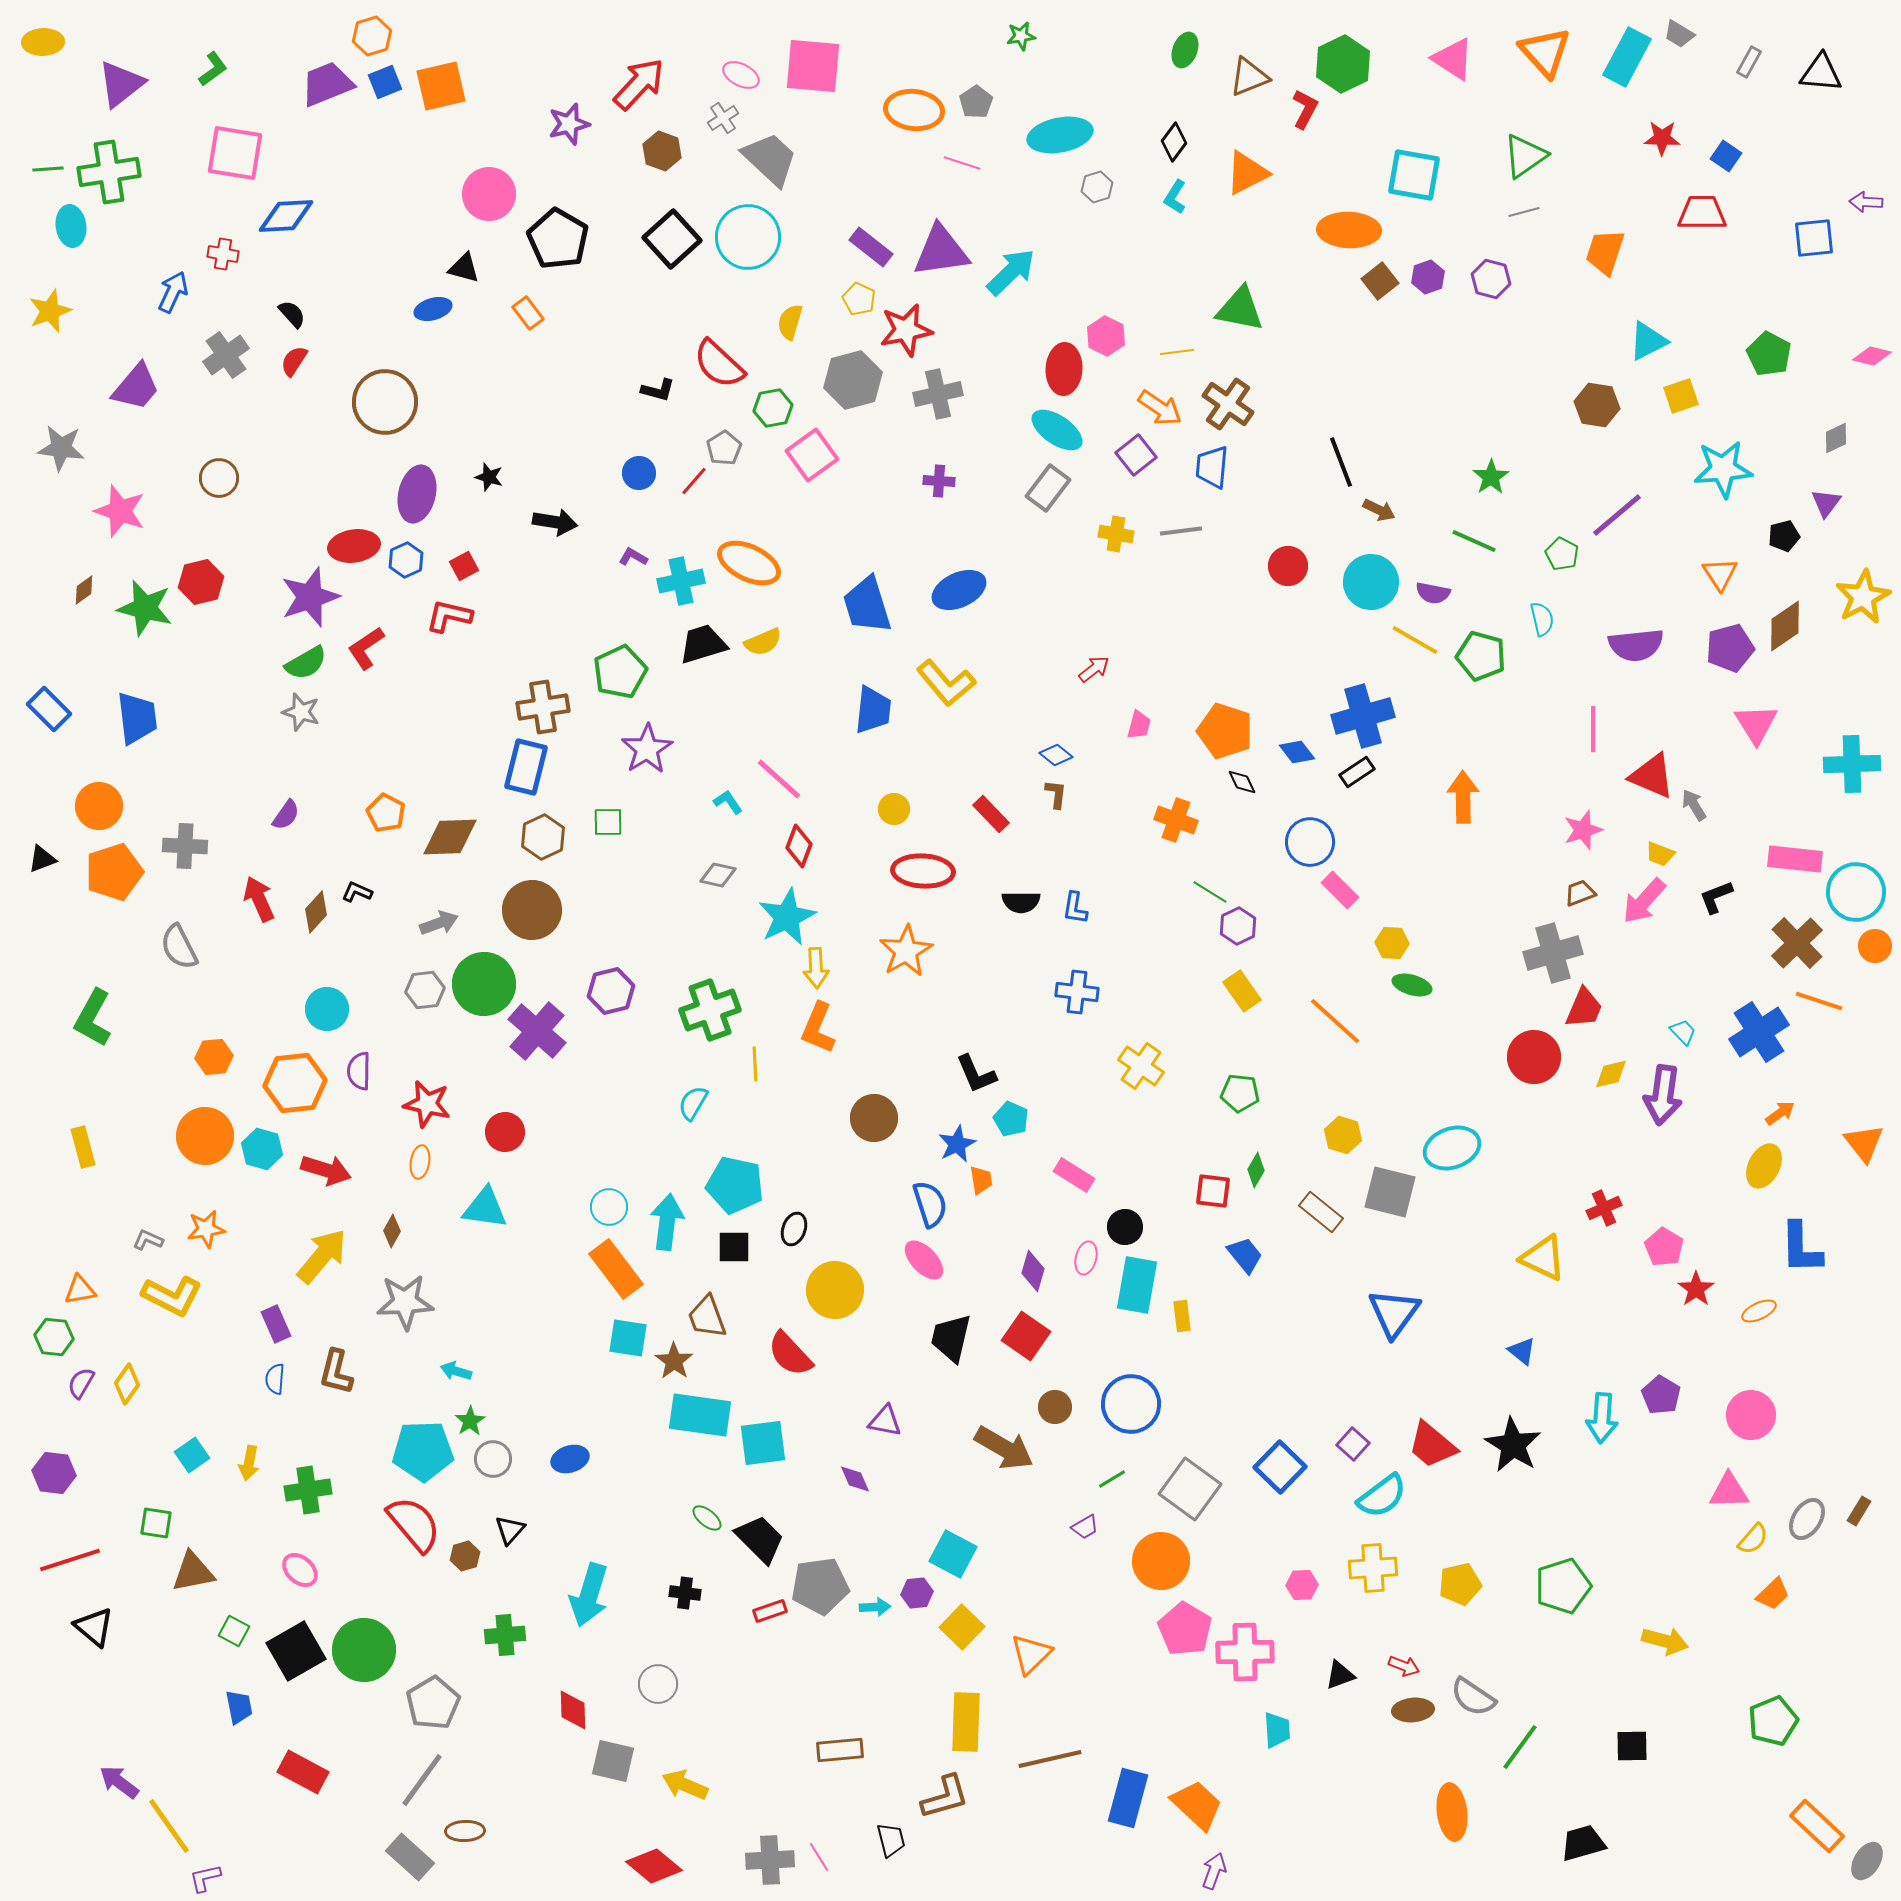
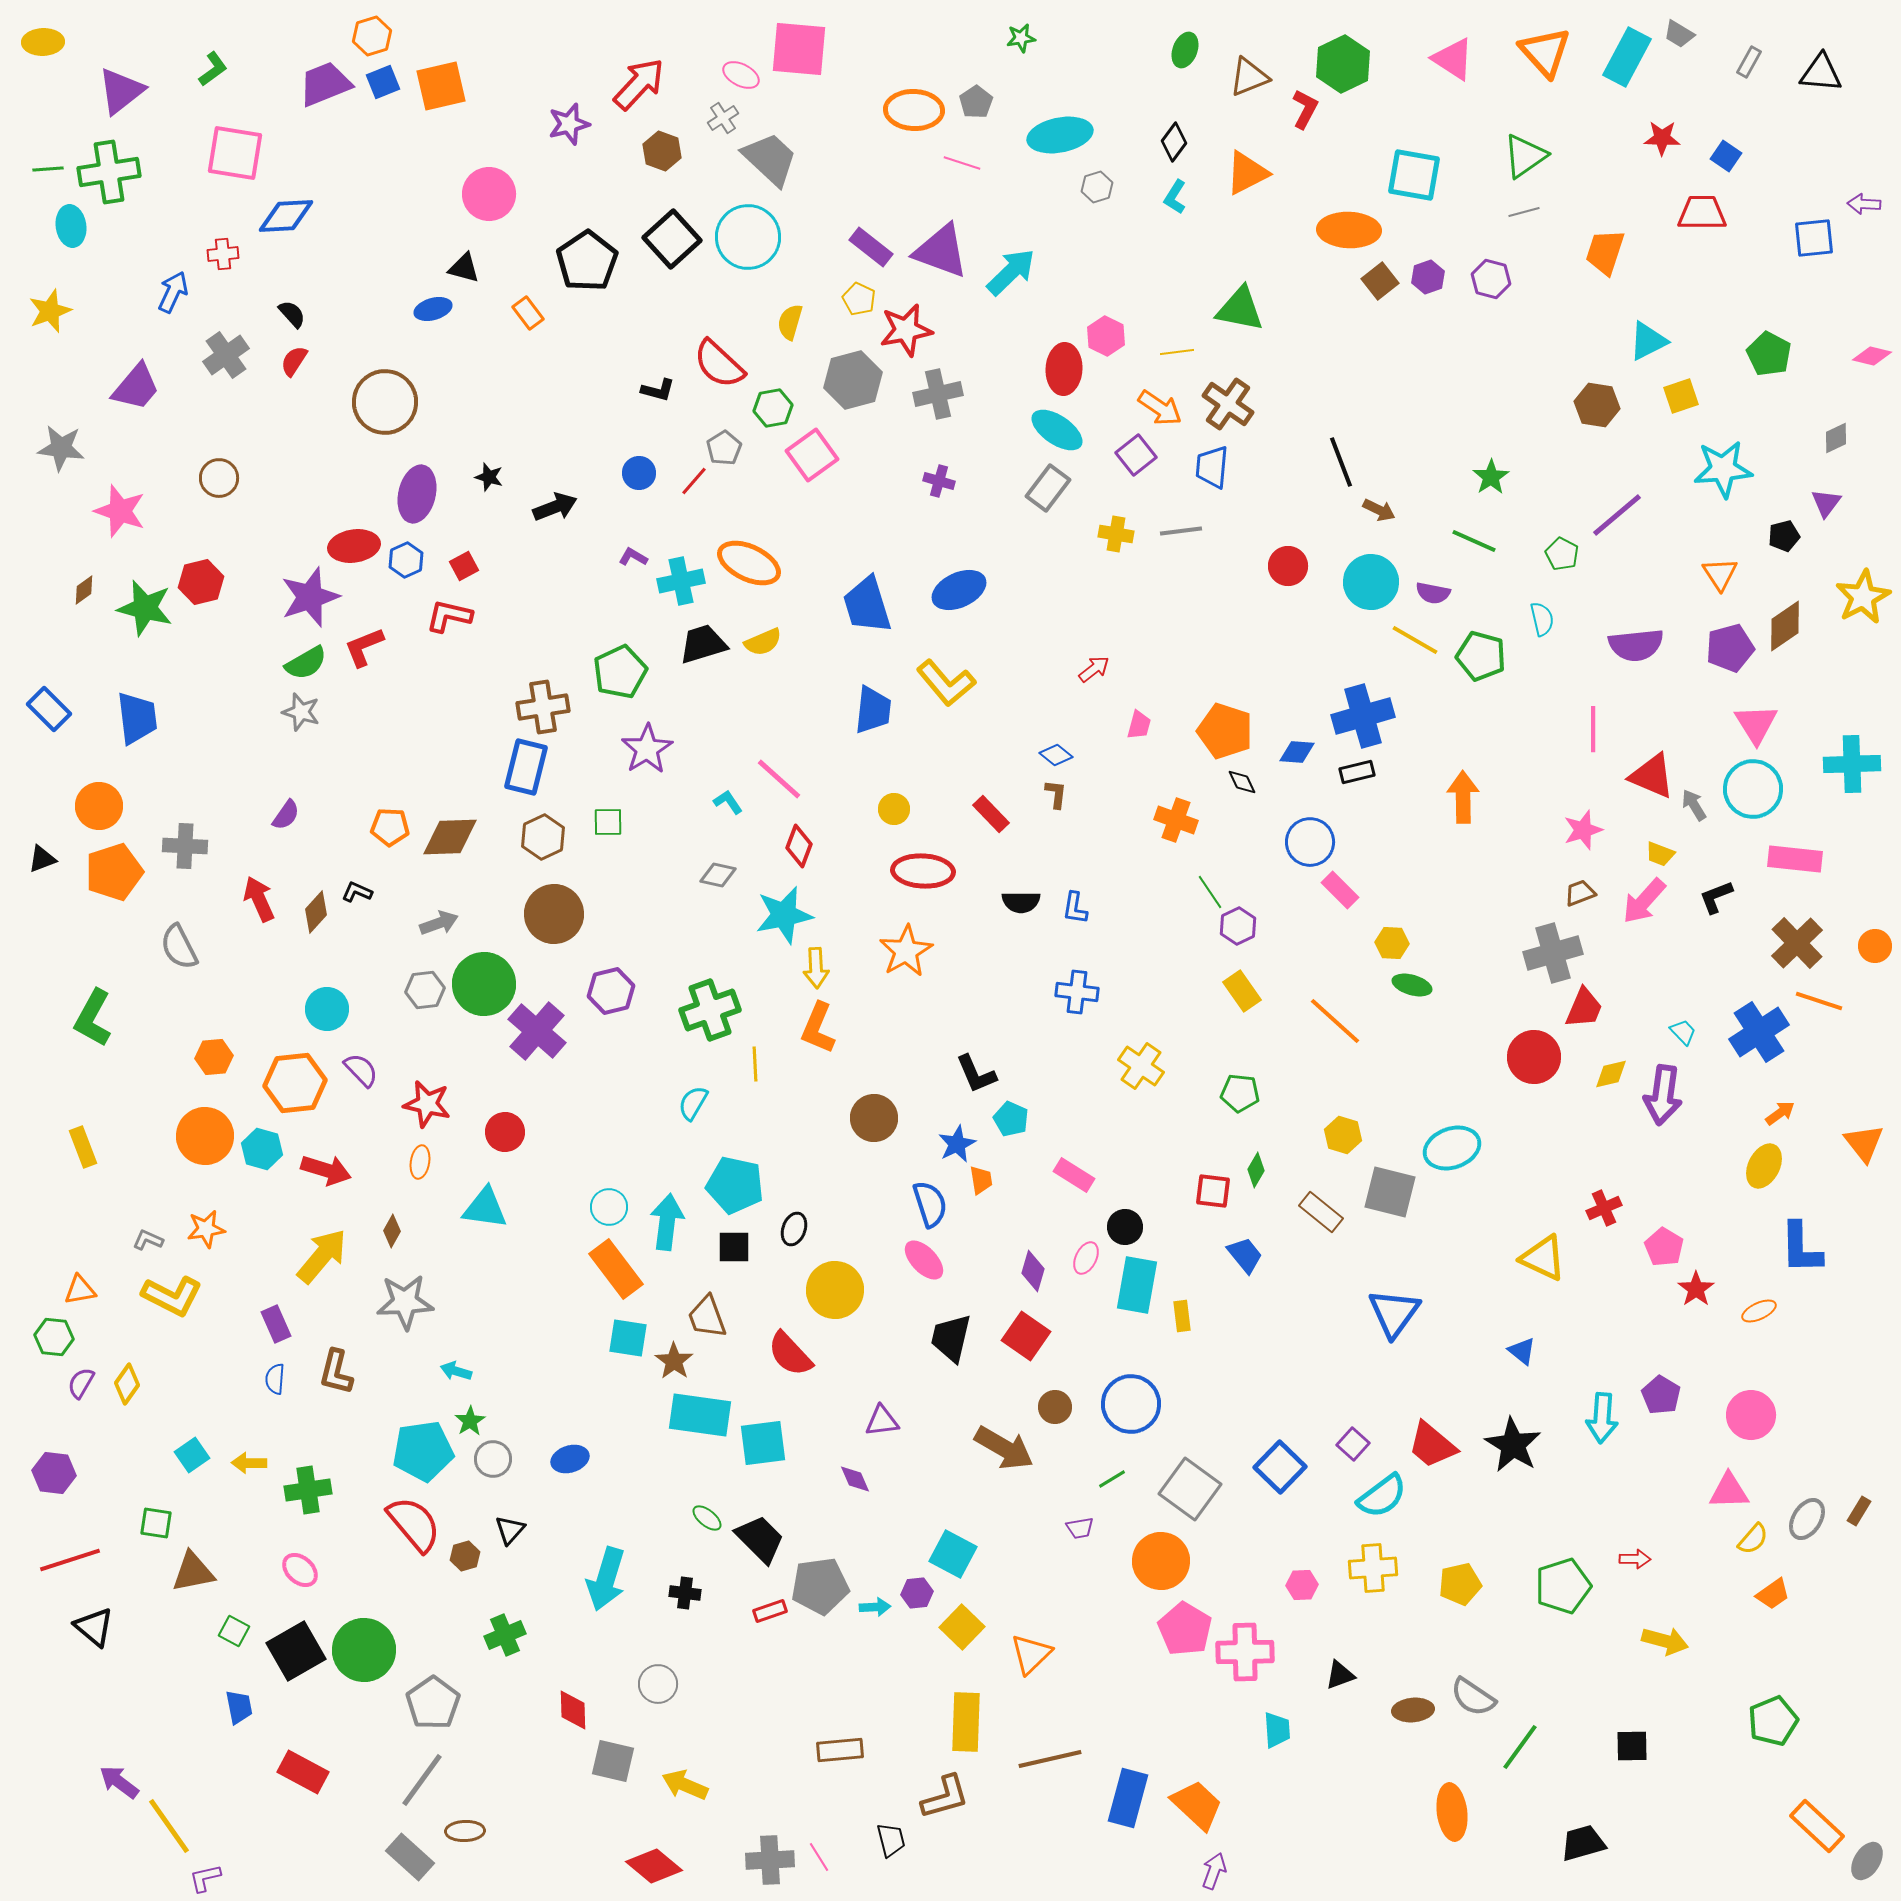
green star at (1021, 36): moved 2 px down
pink square at (813, 66): moved 14 px left, 17 px up
blue square at (385, 82): moved 2 px left
purple triangle at (121, 84): moved 7 px down
purple trapezoid at (327, 84): moved 2 px left
orange ellipse at (914, 110): rotated 4 degrees counterclockwise
purple arrow at (1866, 202): moved 2 px left, 2 px down
black pentagon at (558, 239): moved 29 px right, 22 px down; rotated 8 degrees clockwise
purple triangle at (941, 251): rotated 28 degrees clockwise
red cross at (223, 254): rotated 16 degrees counterclockwise
purple cross at (939, 481): rotated 12 degrees clockwise
black arrow at (555, 522): moved 15 px up; rotated 30 degrees counterclockwise
red L-shape at (366, 648): moved 2 px left, 1 px up; rotated 12 degrees clockwise
blue diamond at (1297, 752): rotated 48 degrees counterclockwise
black rectangle at (1357, 772): rotated 20 degrees clockwise
orange pentagon at (386, 813): moved 4 px right, 14 px down; rotated 24 degrees counterclockwise
green line at (1210, 892): rotated 24 degrees clockwise
cyan circle at (1856, 892): moved 103 px left, 103 px up
brown circle at (532, 910): moved 22 px right, 4 px down
cyan star at (787, 917): moved 3 px left, 2 px up; rotated 14 degrees clockwise
purple semicircle at (359, 1071): moved 2 px right, 1 px up; rotated 135 degrees clockwise
yellow rectangle at (83, 1147): rotated 6 degrees counterclockwise
pink ellipse at (1086, 1258): rotated 12 degrees clockwise
purple triangle at (885, 1421): moved 3 px left; rotated 18 degrees counterclockwise
cyan pentagon at (423, 1451): rotated 6 degrees counterclockwise
yellow arrow at (249, 1463): rotated 80 degrees clockwise
purple trapezoid at (1085, 1527): moved 5 px left, 1 px down; rotated 20 degrees clockwise
orange trapezoid at (1773, 1594): rotated 9 degrees clockwise
cyan arrow at (589, 1595): moved 17 px right, 16 px up
green cross at (505, 1635): rotated 18 degrees counterclockwise
red arrow at (1404, 1666): moved 231 px right, 107 px up; rotated 20 degrees counterclockwise
gray pentagon at (433, 1703): rotated 4 degrees counterclockwise
